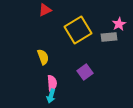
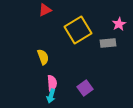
gray rectangle: moved 1 px left, 6 px down
purple square: moved 16 px down
